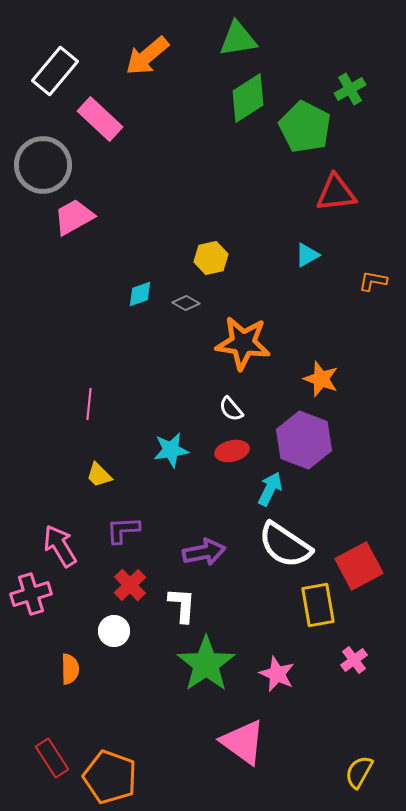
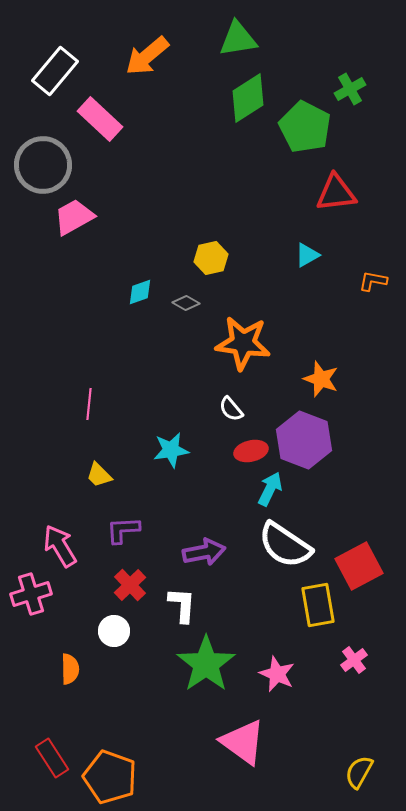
cyan diamond at (140, 294): moved 2 px up
red ellipse at (232, 451): moved 19 px right
